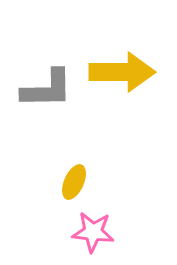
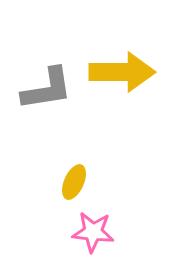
gray L-shape: rotated 8 degrees counterclockwise
